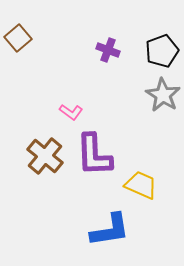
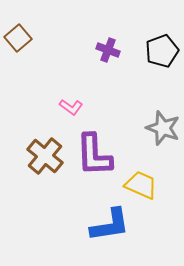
gray star: moved 33 px down; rotated 12 degrees counterclockwise
pink L-shape: moved 5 px up
blue L-shape: moved 5 px up
